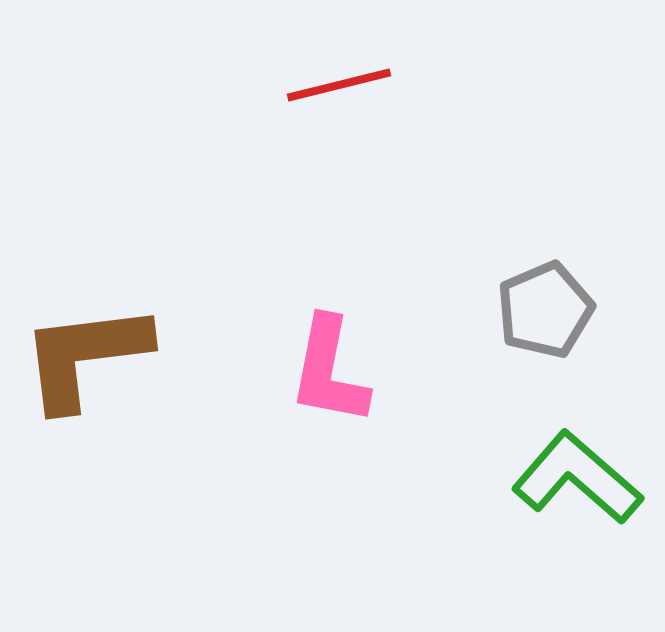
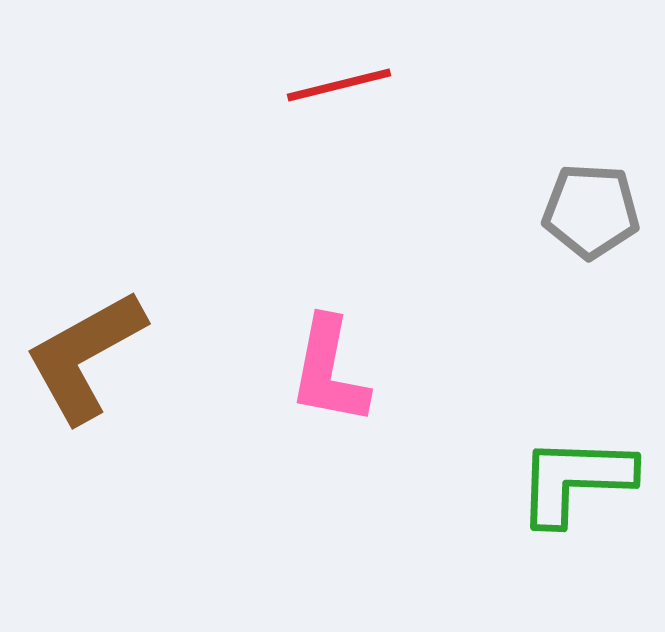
gray pentagon: moved 46 px right, 99 px up; rotated 26 degrees clockwise
brown L-shape: rotated 22 degrees counterclockwise
green L-shape: moved 2 px left, 2 px down; rotated 39 degrees counterclockwise
